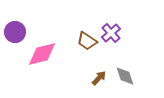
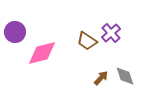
pink diamond: moved 1 px up
brown arrow: moved 2 px right
